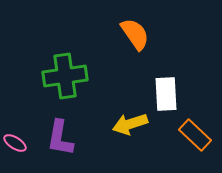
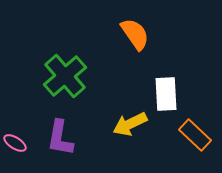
green cross: rotated 33 degrees counterclockwise
yellow arrow: rotated 8 degrees counterclockwise
